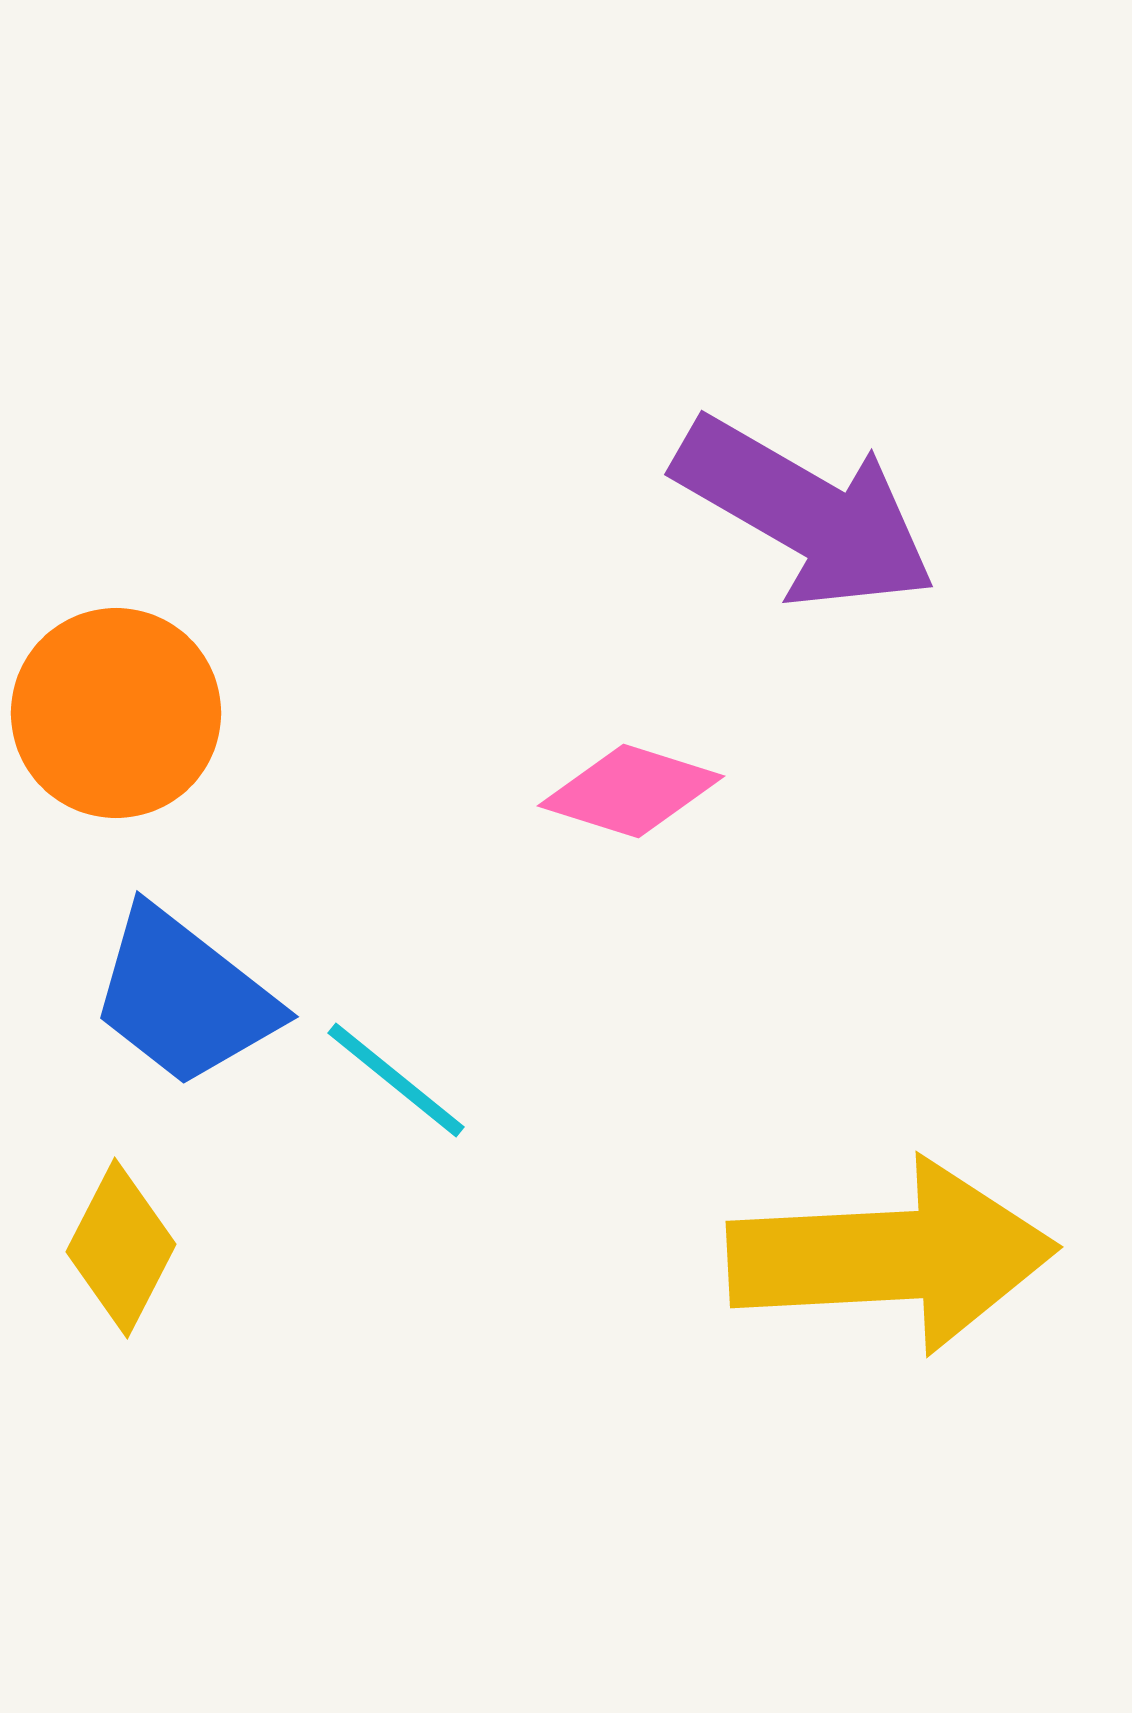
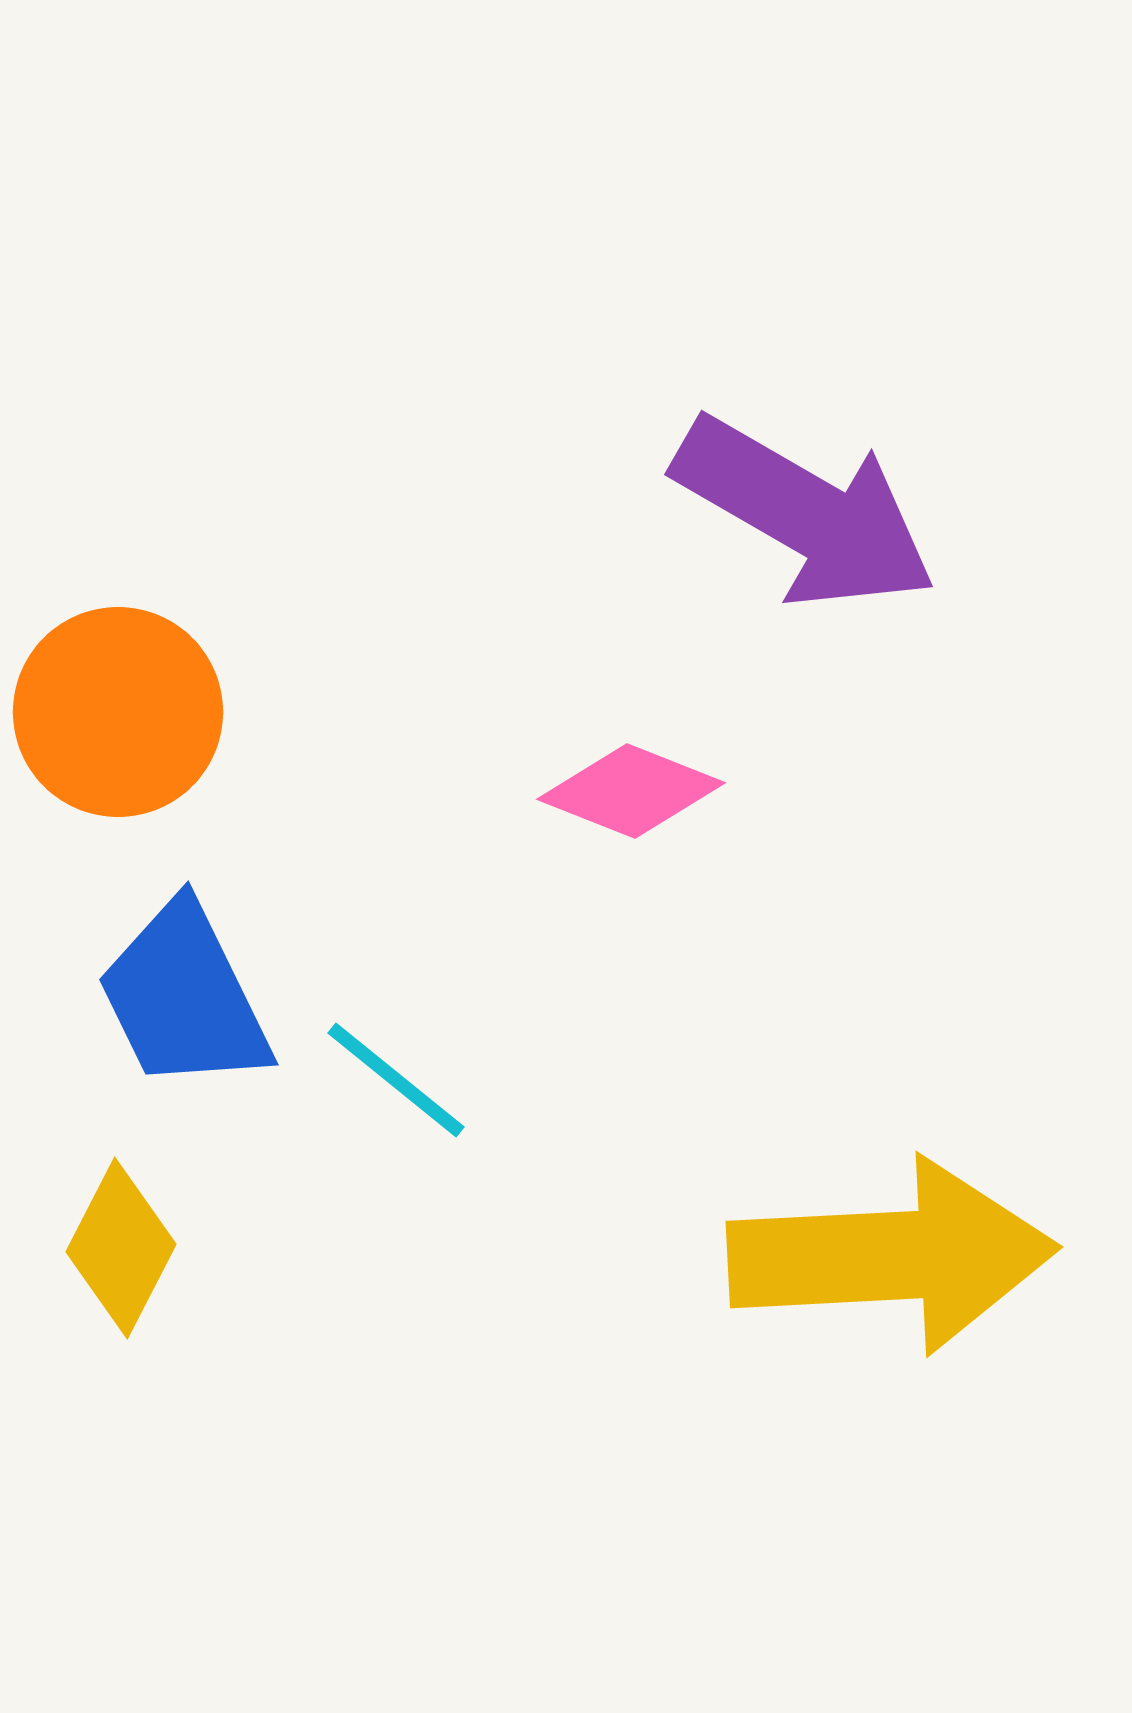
orange circle: moved 2 px right, 1 px up
pink diamond: rotated 4 degrees clockwise
blue trapezoid: rotated 26 degrees clockwise
